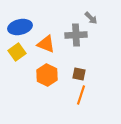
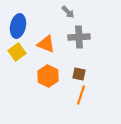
gray arrow: moved 23 px left, 6 px up
blue ellipse: moved 2 px left, 1 px up; rotated 65 degrees counterclockwise
gray cross: moved 3 px right, 2 px down
orange hexagon: moved 1 px right, 1 px down
